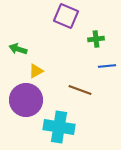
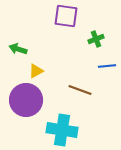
purple square: rotated 15 degrees counterclockwise
green cross: rotated 14 degrees counterclockwise
cyan cross: moved 3 px right, 3 px down
